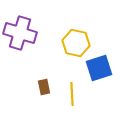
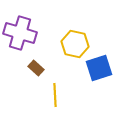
yellow hexagon: moved 1 px left, 1 px down
brown rectangle: moved 8 px left, 19 px up; rotated 35 degrees counterclockwise
yellow line: moved 17 px left, 1 px down
